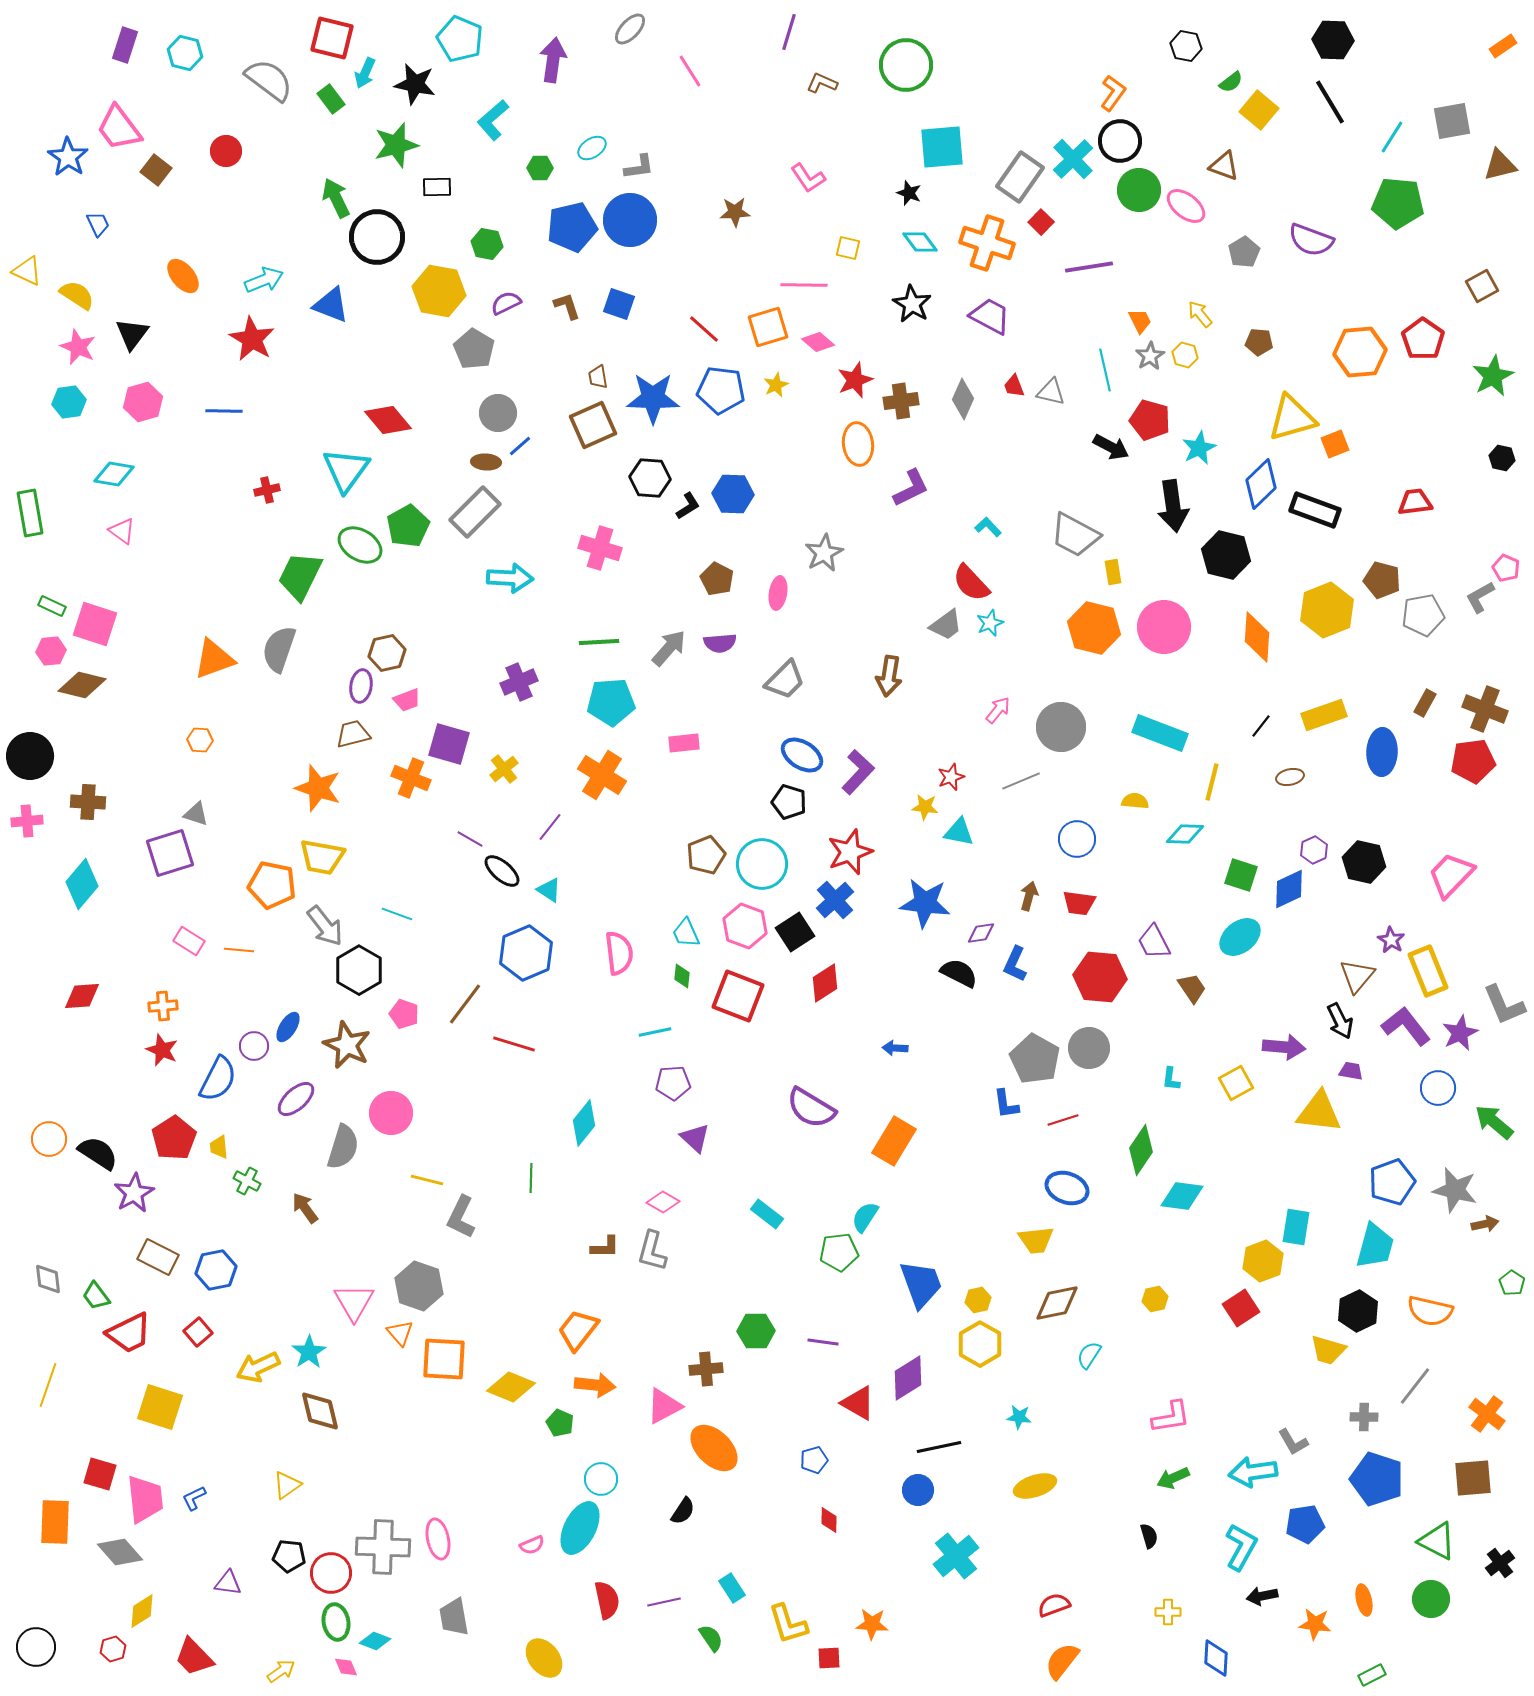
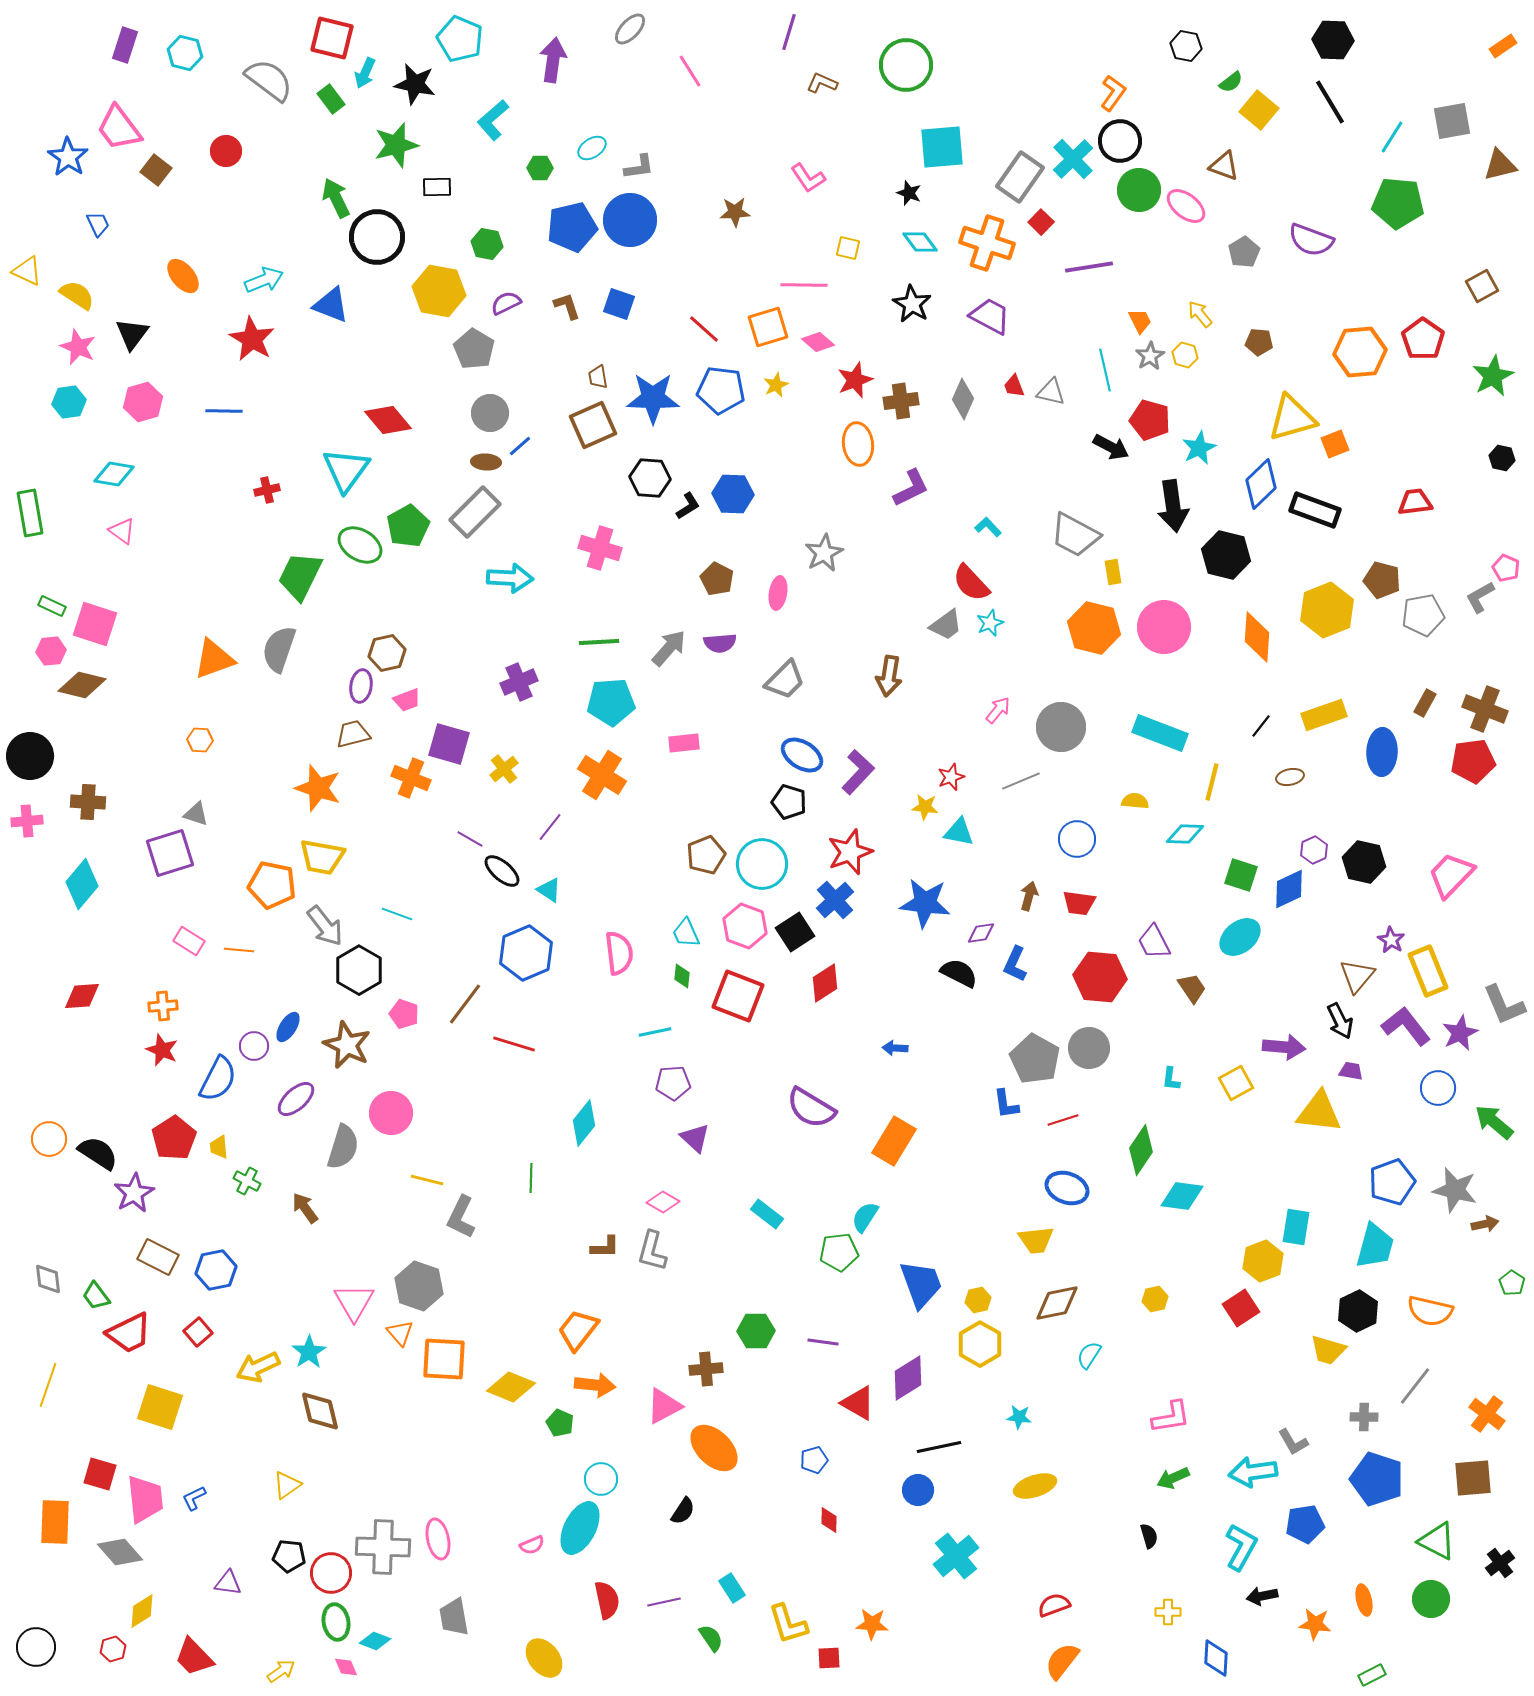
gray circle at (498, 413): moved 8 px left
